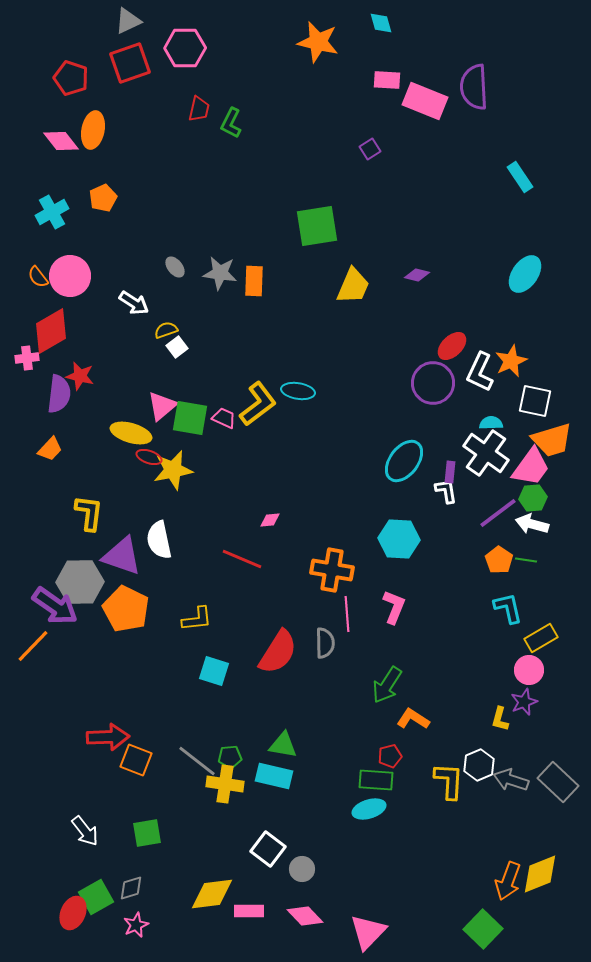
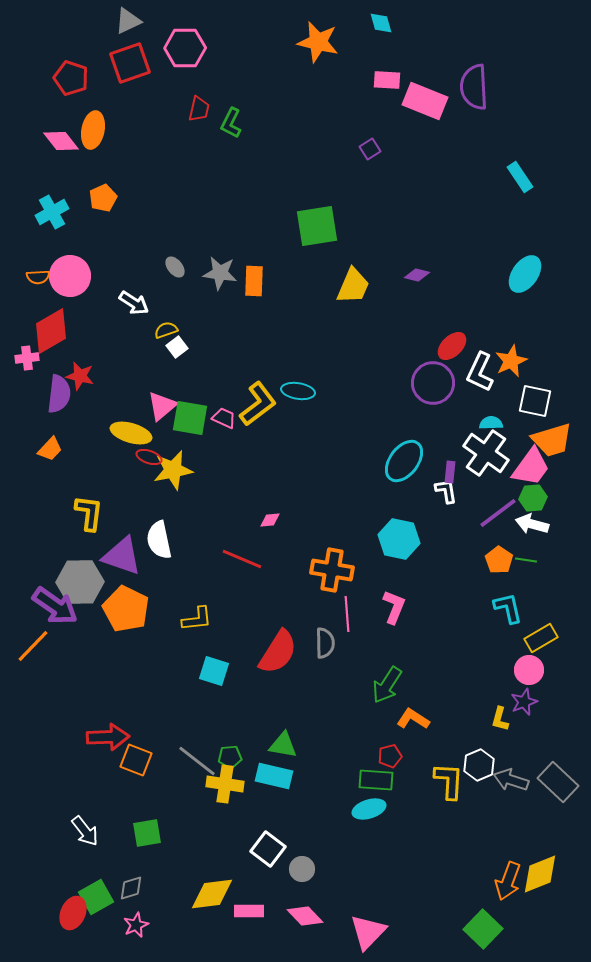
orange semicircle at (38, 277): rotated 55 degrees counterclockwise
cyan hexagon at (399, 539): rotated 9 degrees clockwise
